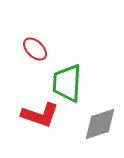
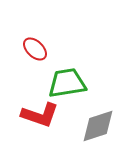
green trapezoid: rotated 78 degrees clockwise
gray diamond: moved 2 px left, 2 px down
